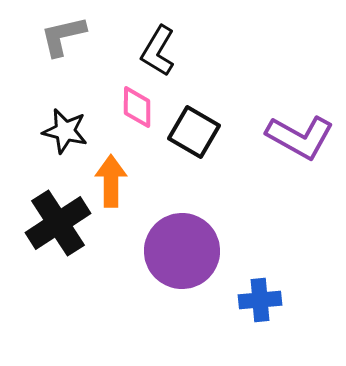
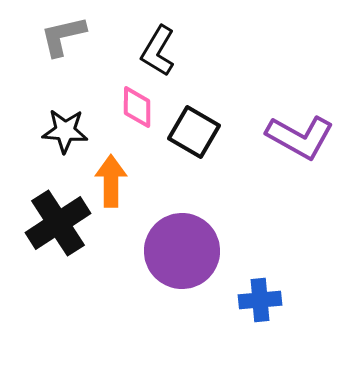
black star: rotated 9 degrees counterclockwise
